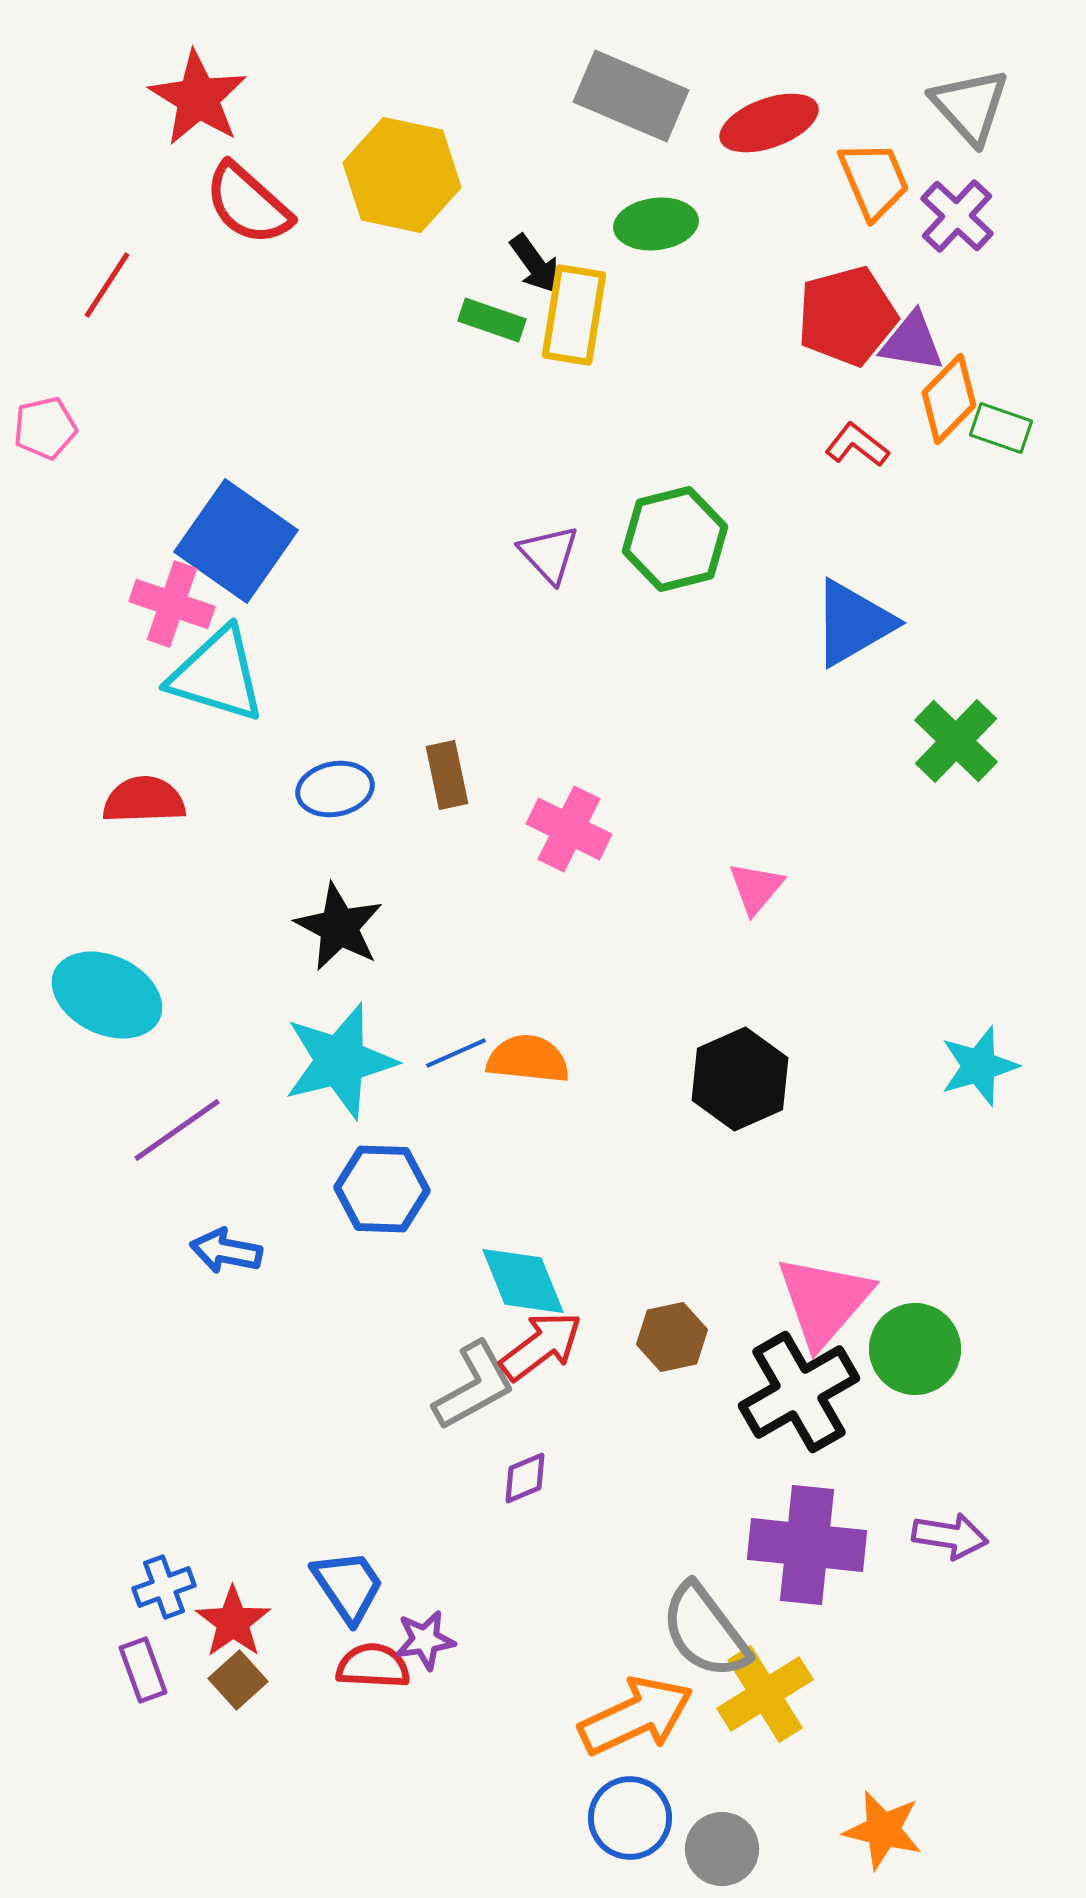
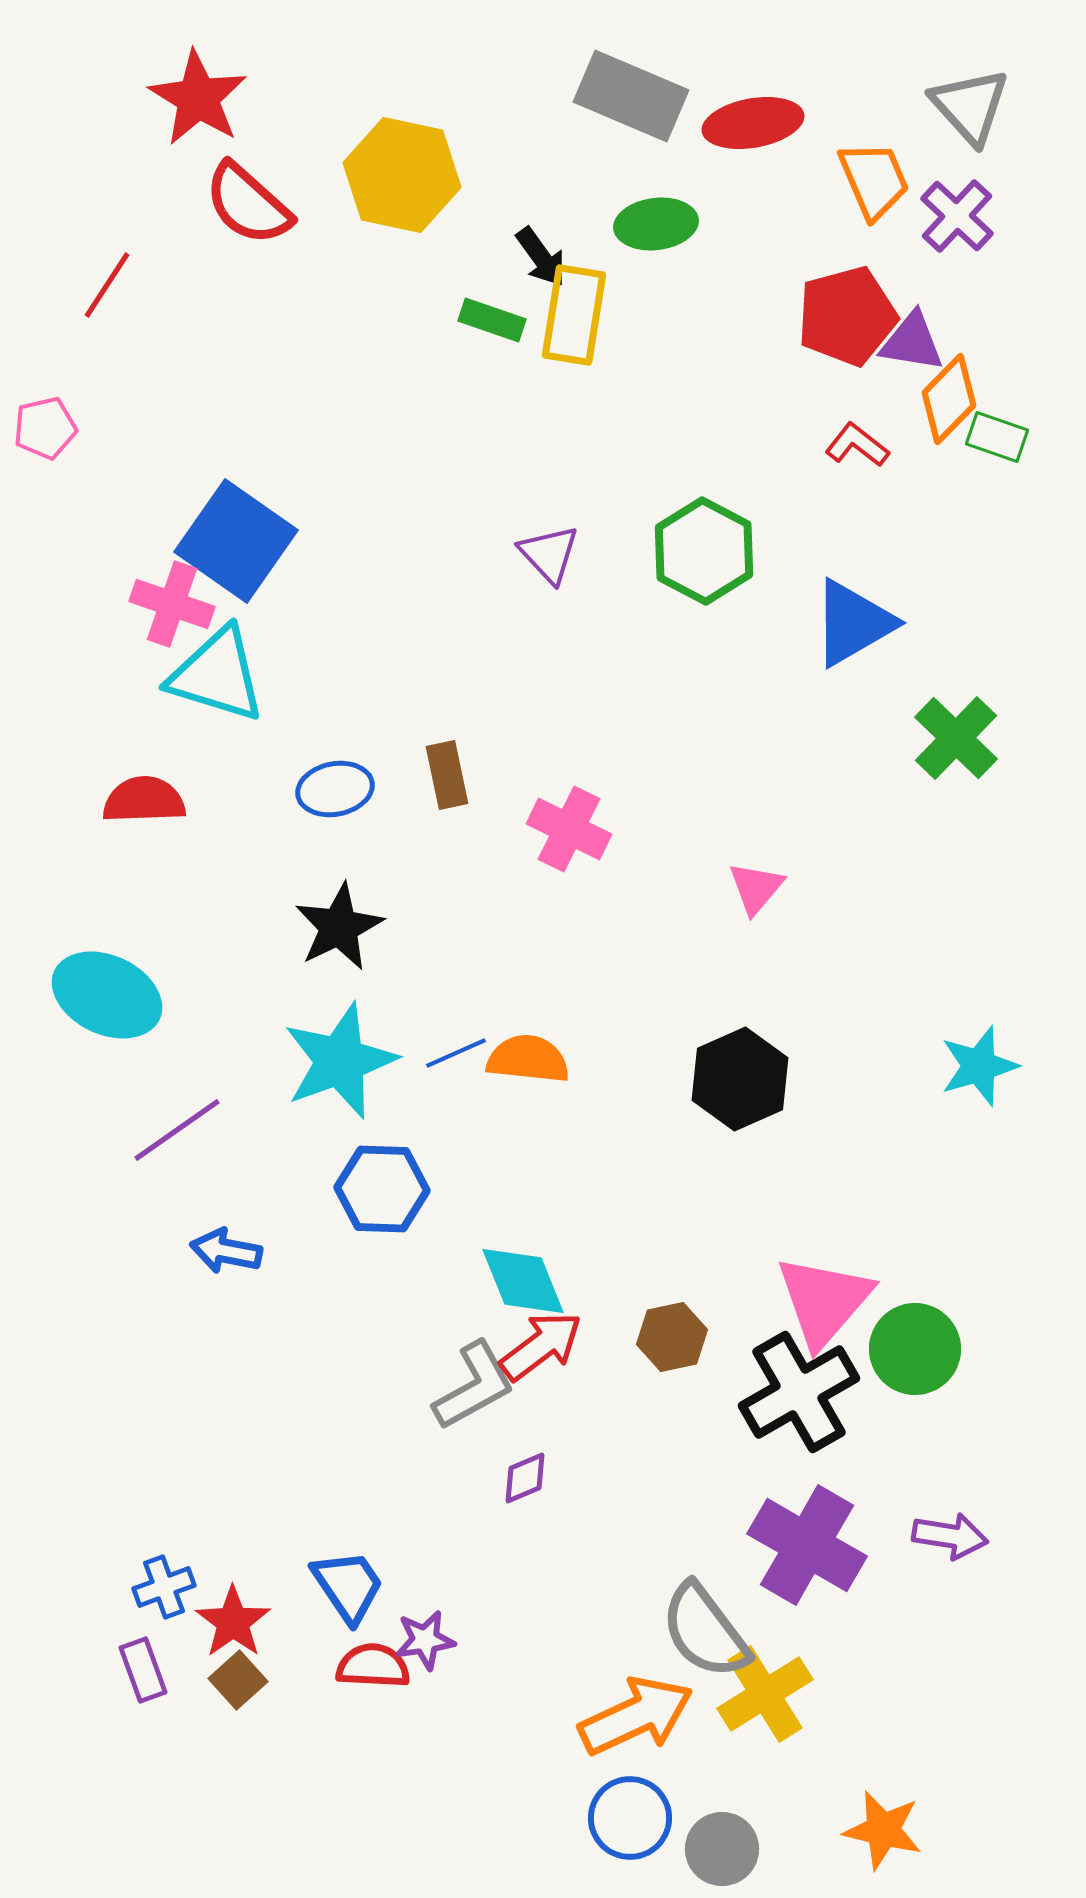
red ellipse at (769, 123): moved 16 px left; rotated 10 degrees clockwise
black arrow at (535, 264): moved 6 px right, 7 px up
green rectangle at (1001, 428): moved 4 px left, 9 px down
green hexagon at (675, 539): moved 29 px right, 12 px down; rotated 18 degrees counterclockwise
green cross at (956, 741): moved 3 px up
black star at (339, 927): rotated 18 degrees clockwise
cyan star at (340, 1061): rotated 6 degrees counterclockwise
purple cross at (807, 1545): rotated 24 degrees clockwise
